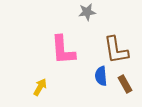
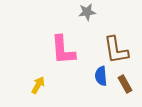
yellow arrow: moved 2 px left, 2 px up
